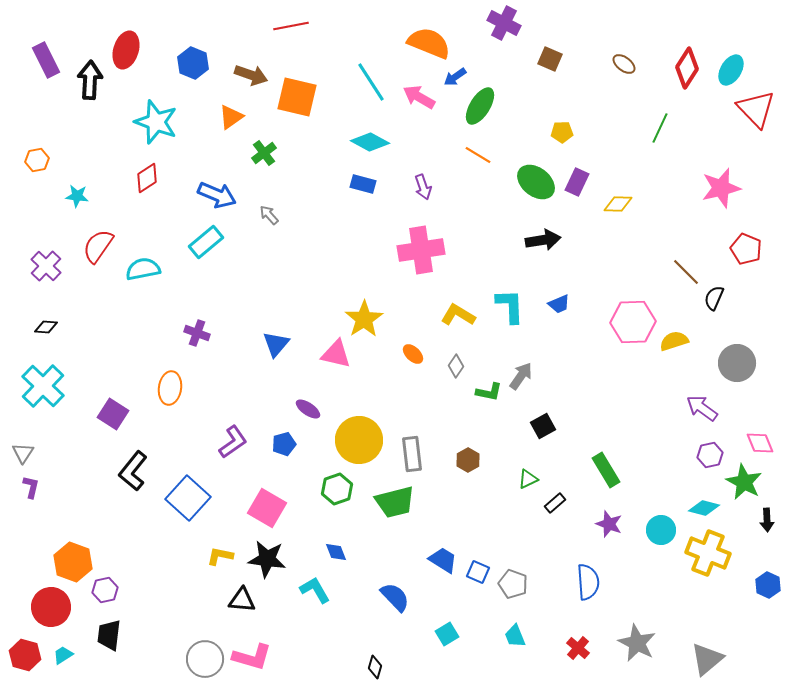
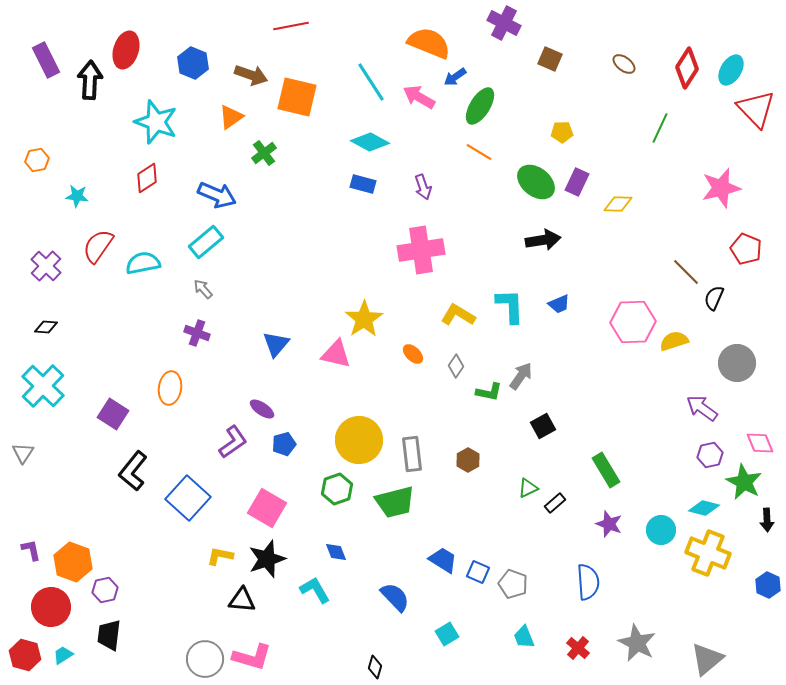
orange line at (478, 155): moved 1 px right, 3 px up
gray arrow at (269, 215): moved 66 px left, 74 px down
cyan semicircle at (143, 269): moved 6 px up
purple ellipse at (308, 409): moved 46 px left
green triangle at (528, 479): moved 9 px down
purple L-shape at (31, 487): moved 63 px down; rotated 25 degrees counterclockwise
black star at (267, 559): rotated 27 degrees counterclockwise
cyan trapezoid at (515, 636): moved 9 px right, 1 px down
